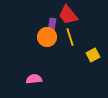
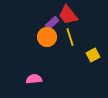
purple rectangle: moved 2 px up; rotated 40 degrees clockwise
